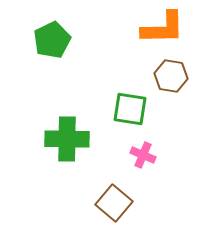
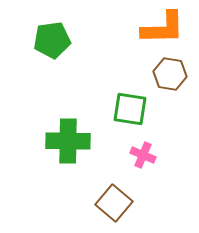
green pentagon: rotated 18 degrees clockwise
brown hexagon: moved 1 px left, 2 px up
green cross: moved 1 px right, 2 px down
